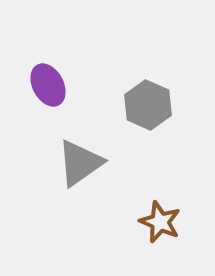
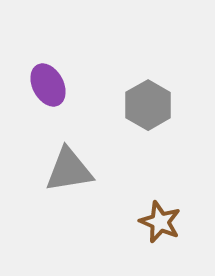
gray hexagon: rotated 6 degrees clockwise
gray triangle: moved 11 px left, 7 px down; rotated 26 degrees clockwise
